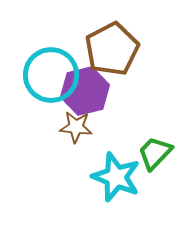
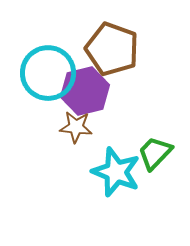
brown pentagon: rotated 24 degrees counterclockwise
cyan circle: moved 3 px left, 2 px up
cyan star: moved 5 px up
